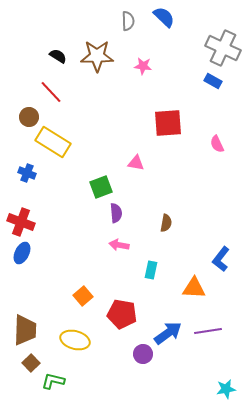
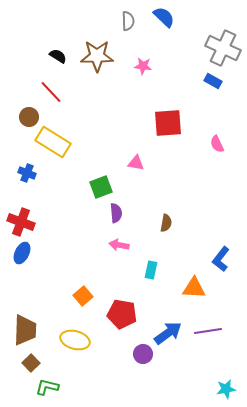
green L-shape: moved 6 px left, 6 px down
